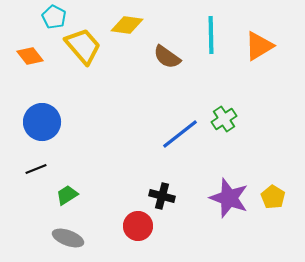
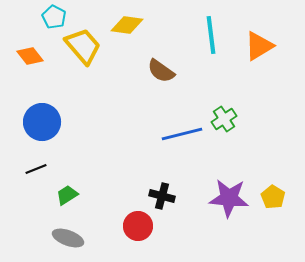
cyan line: rotated 6 degrees counterclockwise
brown semicircle: moved 6 px left, 14 px down
blue line: moved 2 px right; rotated 24 degrees clockwise
purple star: rotated 15 degrees counterclockwise
